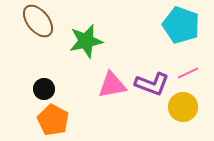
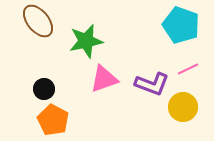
pink line: moved 4 px up
pink triangle: moved 8 px left, 6 px up; rotated 8 degrees counterclockwise
